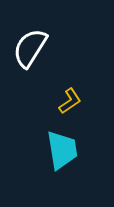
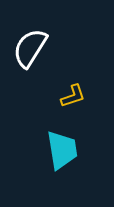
yellow L-shape: moved 3 px right, 5 px up; rotated 16 degrees clockwise
